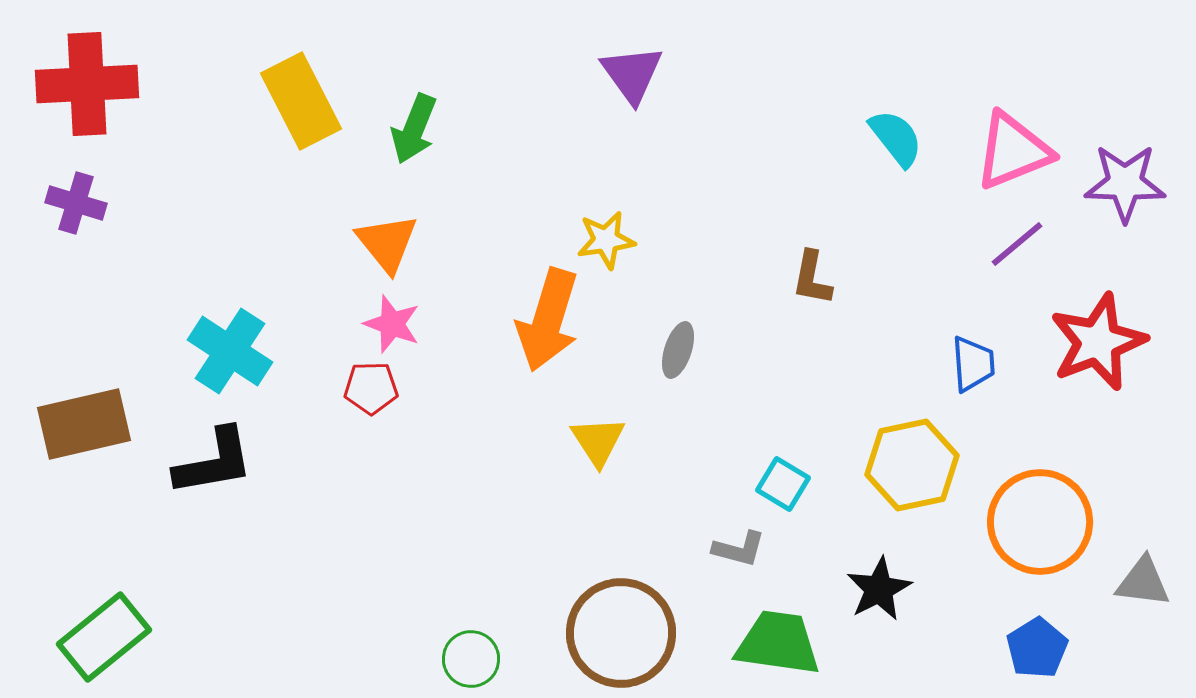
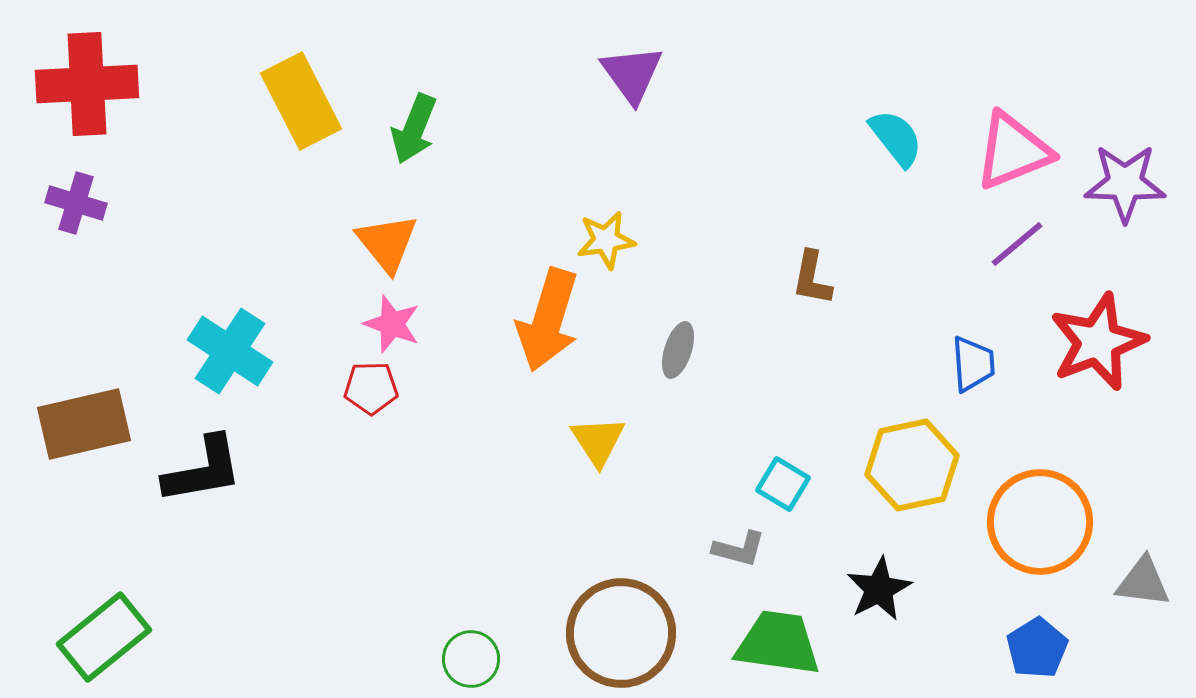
black L-shape: moved 11 px left, 8 px down
